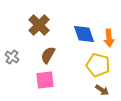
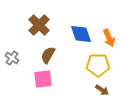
blue diamond: moved 3 px left
orange arrow: rotated 18 degrees counterclockwise
gray cross: moved 1 px down
yellow pentagon: rotated 15 degrees counterclockwise
pink square: moved 2 px left, 1 px up
